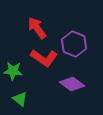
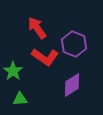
red L-shape: moved 1 px right, 1 px up
green star: rotated 30 degrees clockwise
purple diamond: moved 1 px down; rotated 70 degrees counterclockwise
green triangle: rotated 42 degrees counterclockwise
